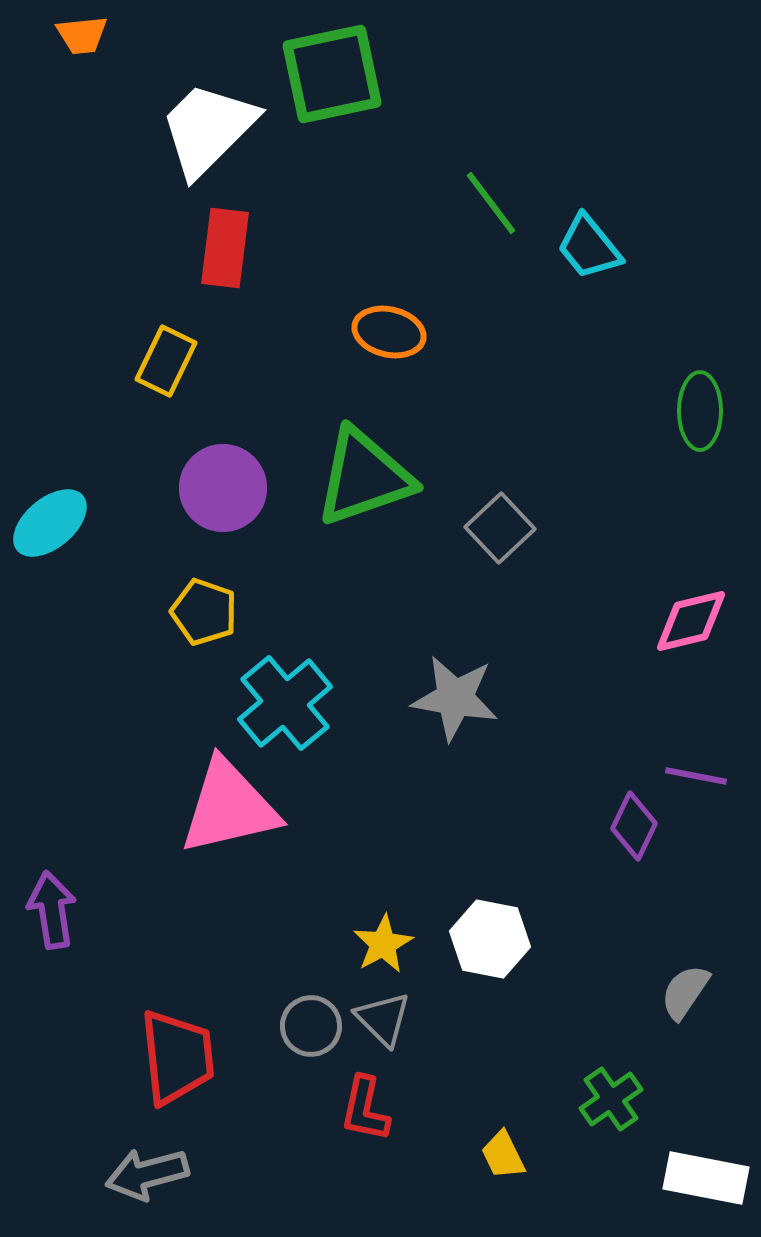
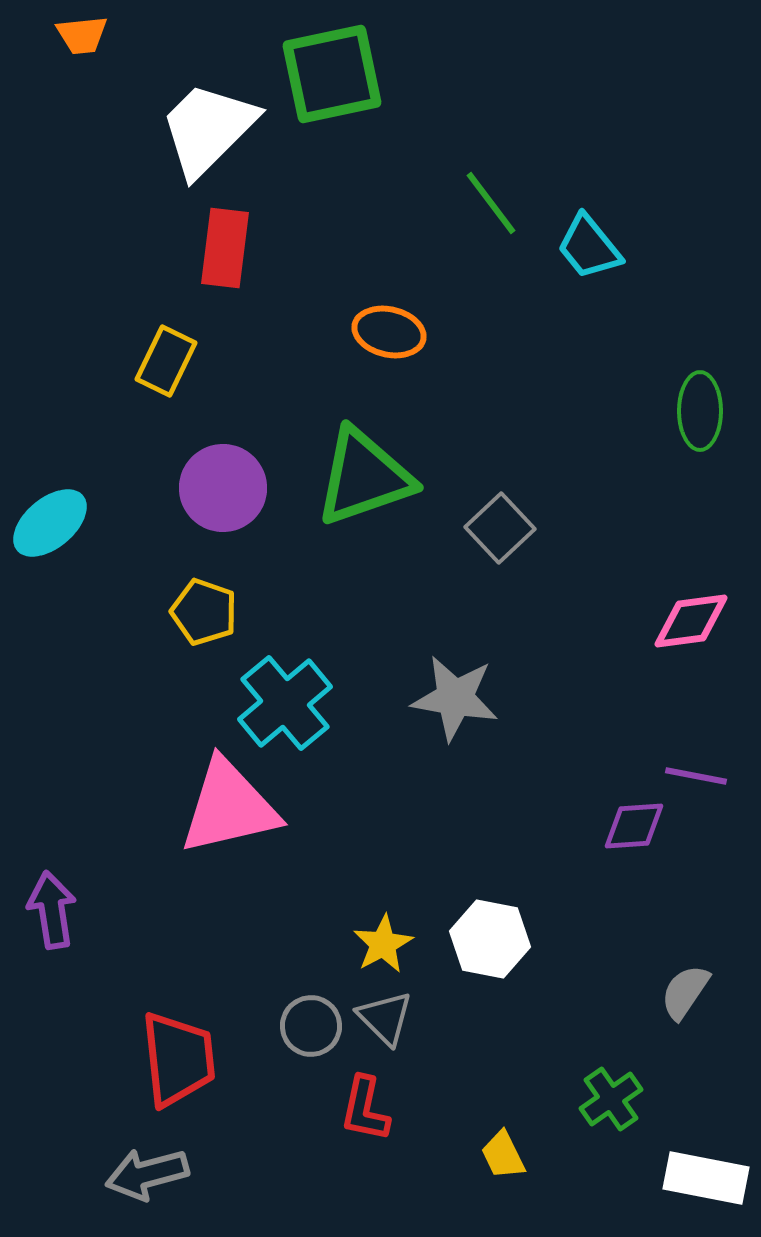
pink diamond: rotated 6 degrees clockwise
purple diamond: rotated 60 degrees clockwise
gray triangle: moved 2 px right, 1 px up
red trapezoid: moved 1 px right, 2 px down
